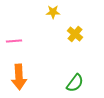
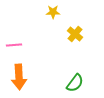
pink line: moved 4 px down
